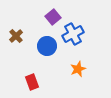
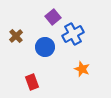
blue circle: moved 2 px left, 1 px down
orange star: moved 4 px right; rotated 28 degrees counterclockwise
